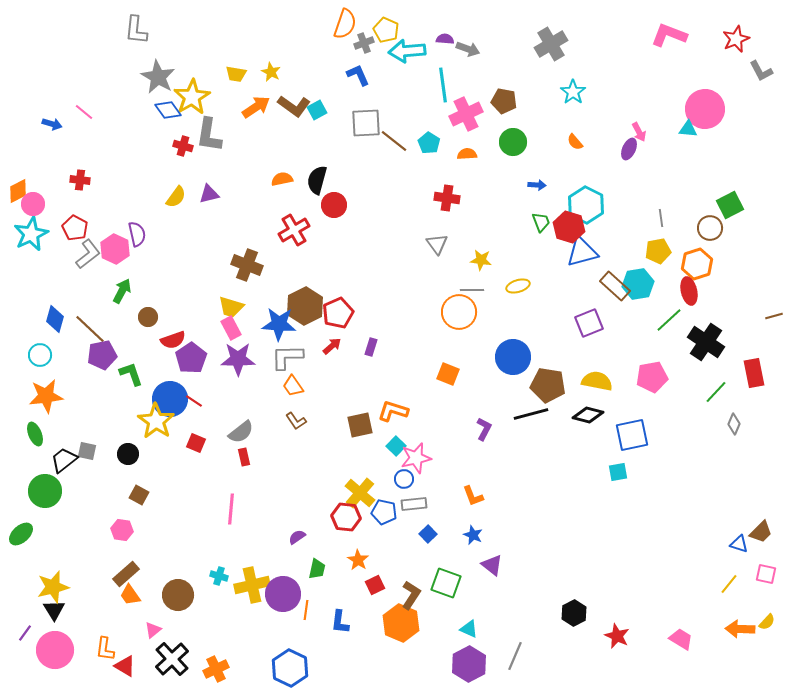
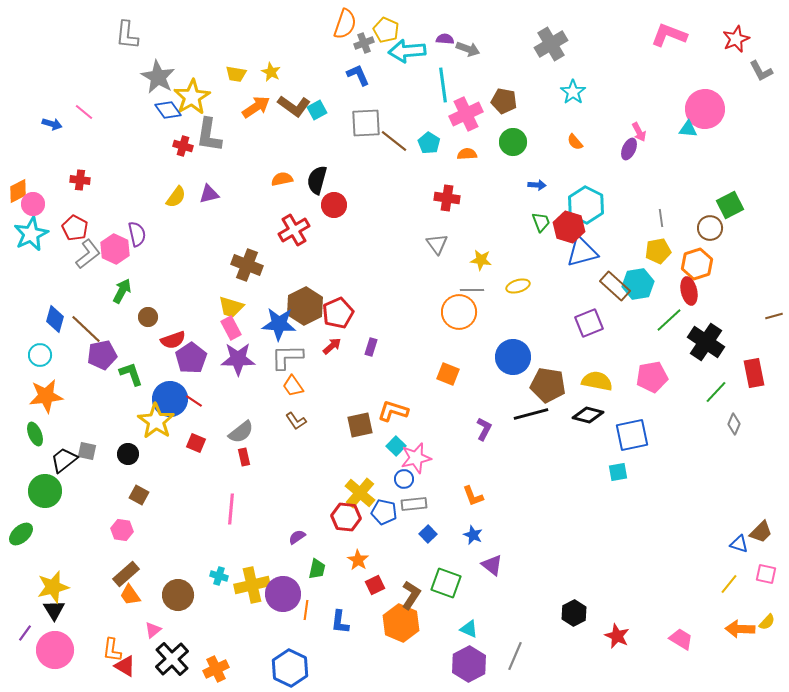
gray L-shape at (136, 30): moved 9 px left, 5 px down
brown line at (90, 329): moved 4 px left
orange L-shape at (105, 649): moved 7 px right, 1 px down
